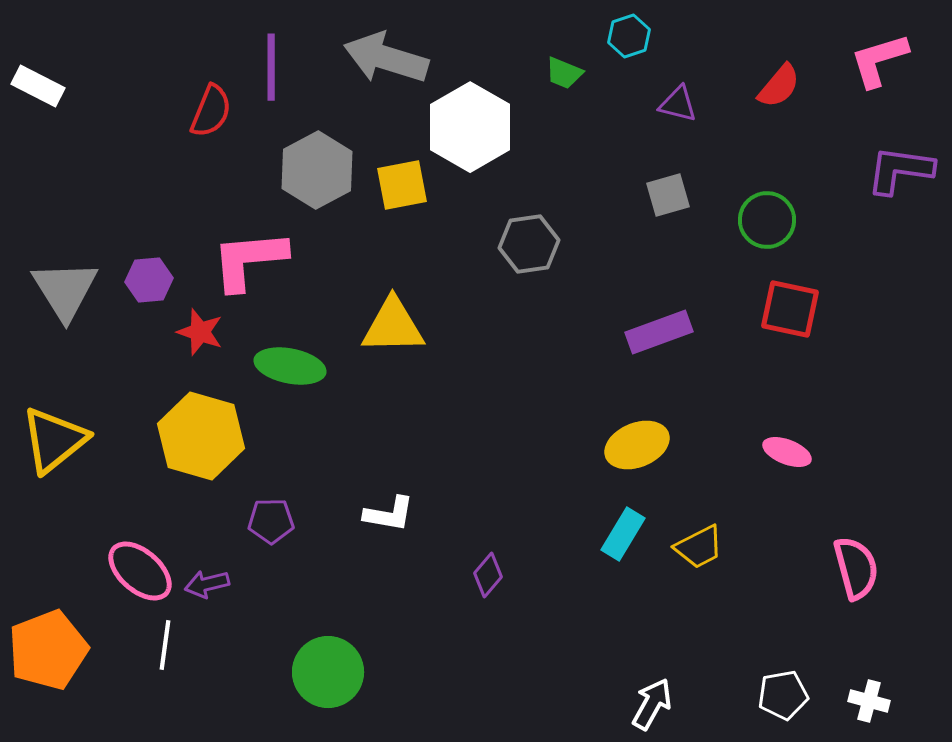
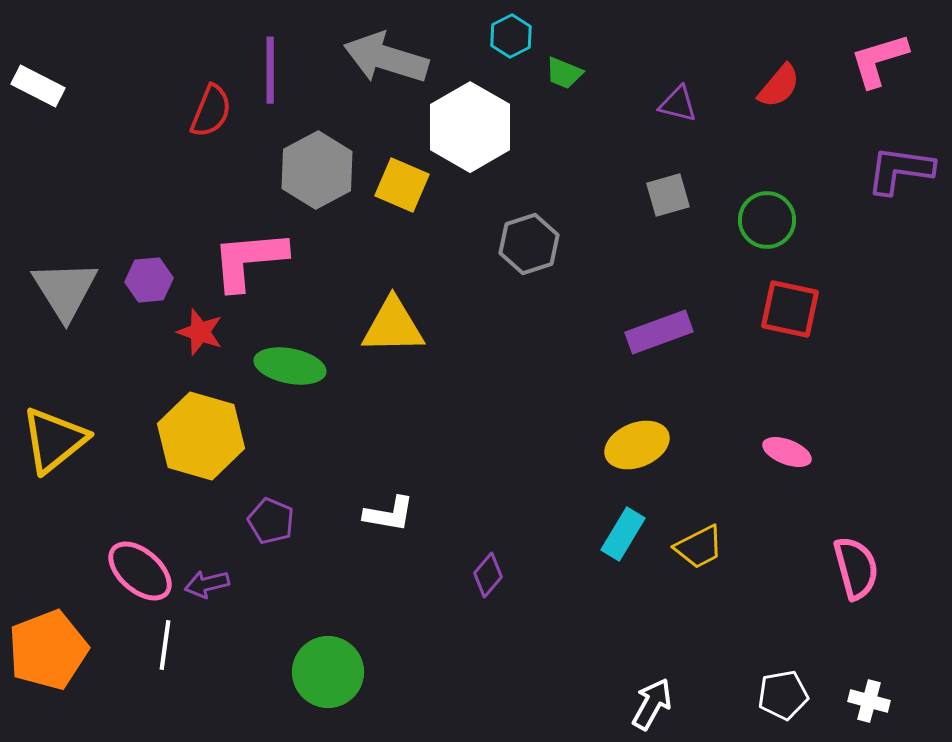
cyan hexagon at (629, 36): moved 118 px left; rotated 9 degrees counterclockwise
purple line at (271, 67): moved 1 px left, 3 px down
yellow square at (402, 185): rotated 34 degrees clockwise
gray hexagon at (529, 244): rotated 10 degrees counterclockwise
purple pentagon at (271, 521): rotated 24 degrees clockwise
